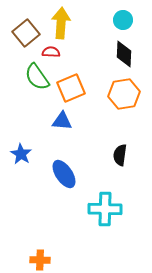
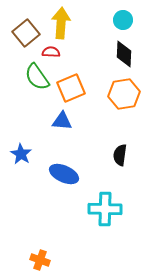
blue ellipse: rotated 32 degrees counterclockwise
orange cross: rotated 18 degrees clockwise
